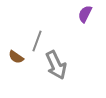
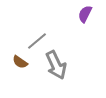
gray line: rotated 30 degrees clockwise
brown semicircle: moved 4 px right, 5 px down
